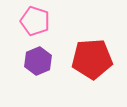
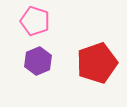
red pentagon: moved 5 px right, 4 px down; rotated 15 degrees counterclockwise
